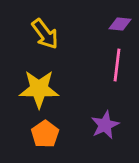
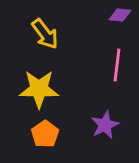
purple diamond: moved 9 px up
